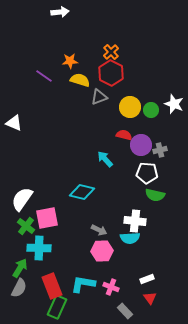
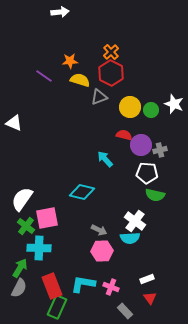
white cross: rotated 30 degrees clockwise
